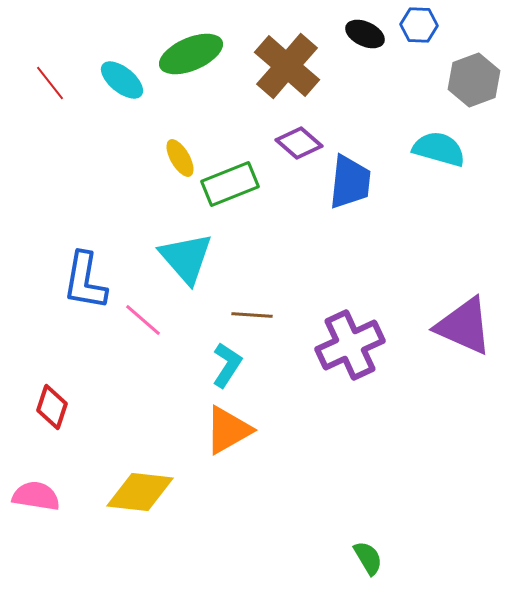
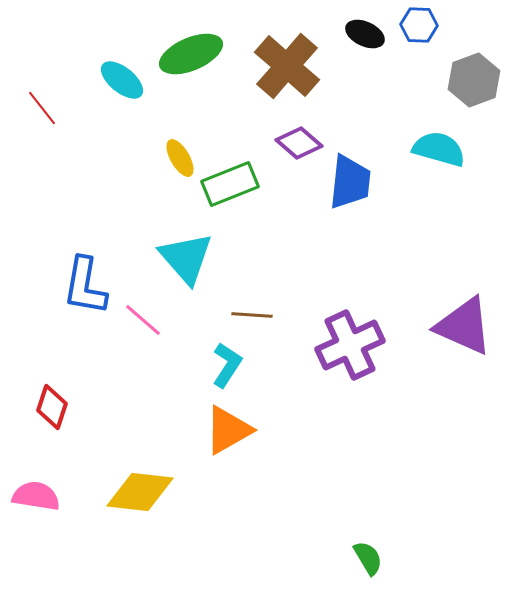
red line: moved 8 px left, 25 px down
blue L-shape: moved 5 px down
